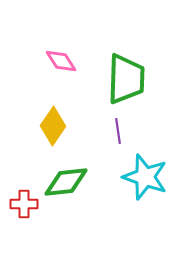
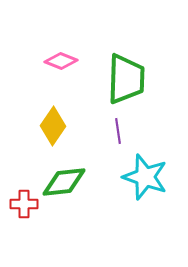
pink diamond: rotated 36 degrees counterclockwise
green diamond: moved 2 px left
